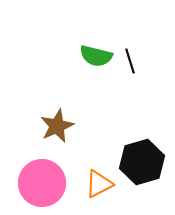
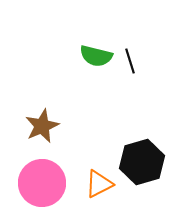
brown star: moved 15 px left
